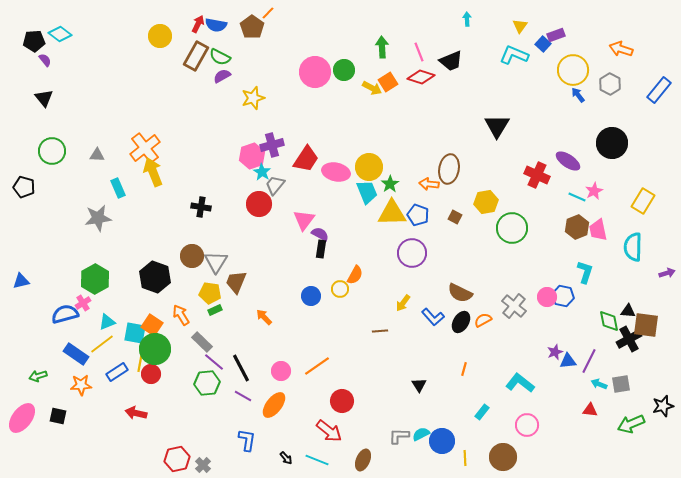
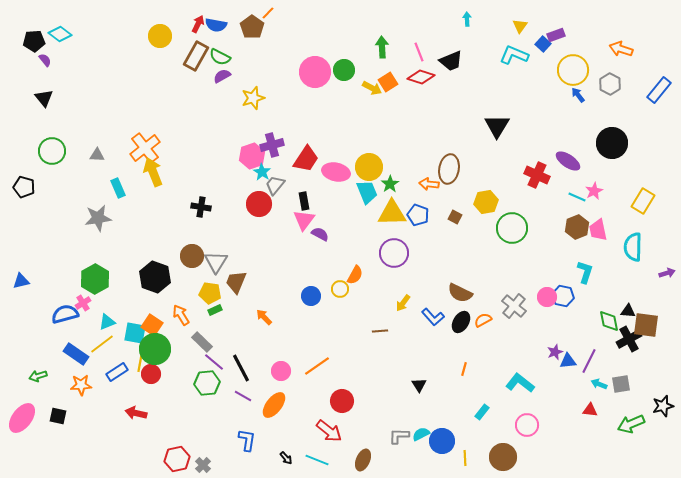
black rectangle at (321, 249): moved 17 px left, 48 px up; rotated 18 degrees counterclockwise
purple circle at (412, 253): moved 18 px left
